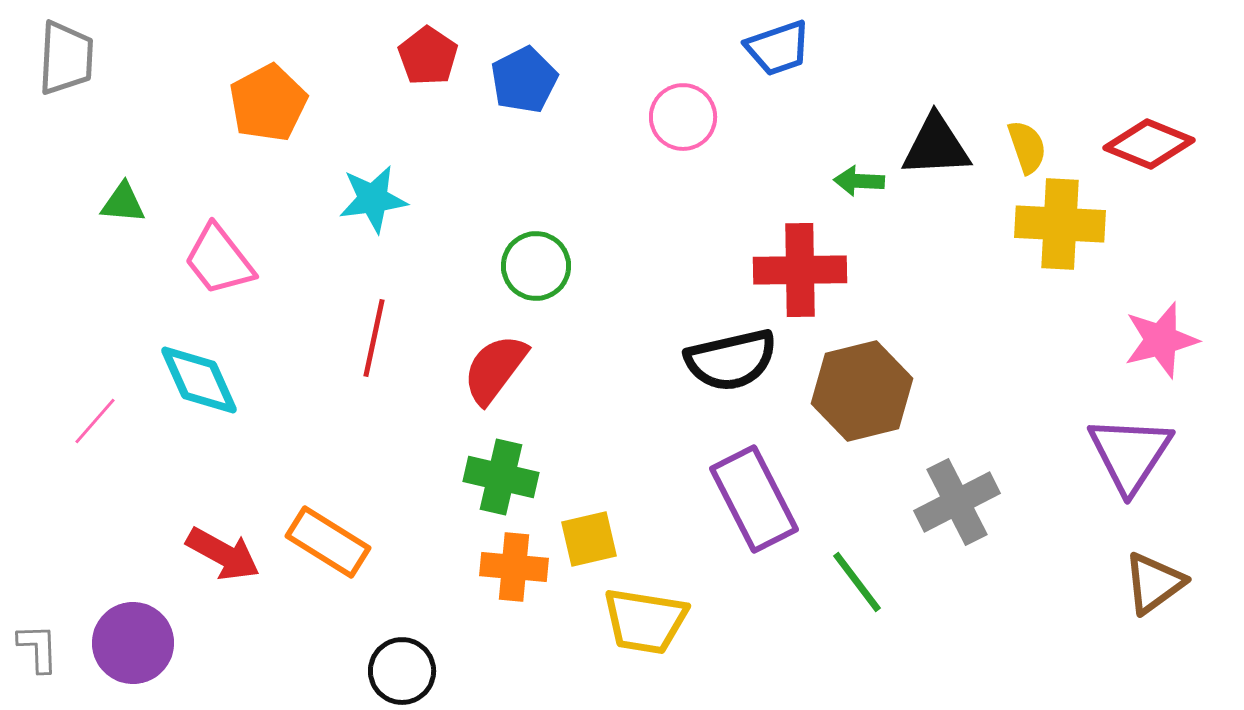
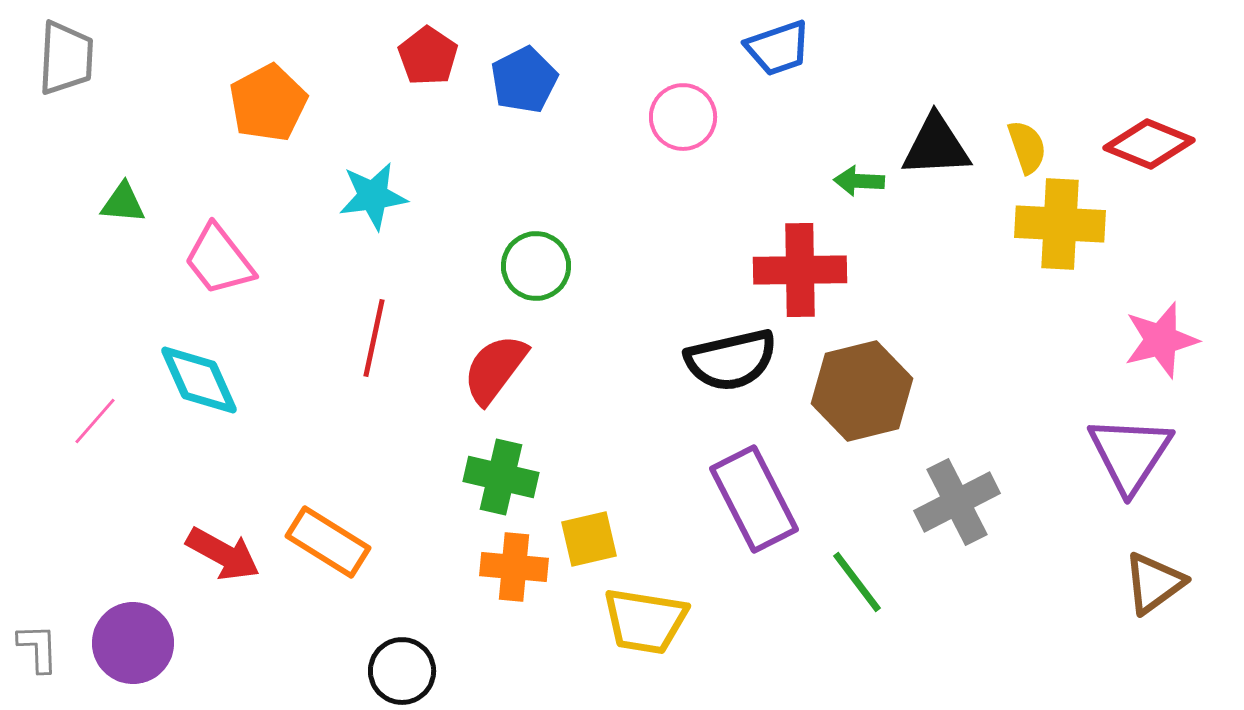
cyan star: moved 3 px up
